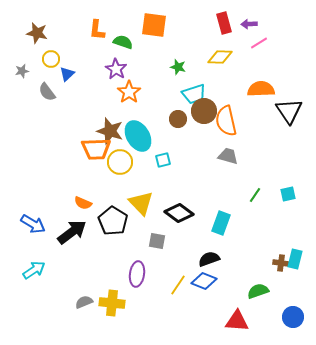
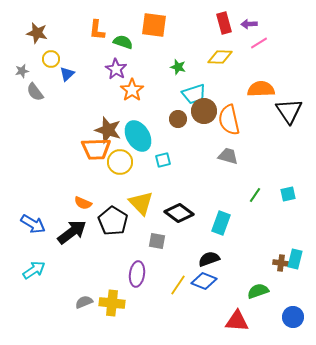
gray semicircle at (47, 92): moved 12 px left
orange star at (129, 92): moved 3 px right, 2 px up
orange semicircle at (226, 121): moved 3 px right, 1 px up
brown star at (110, 131): moved 2 px left, 1 px up
